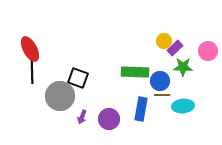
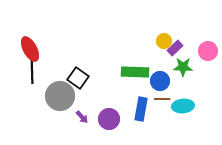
black square: rotated 15 degrees clockwise
brown line: moved 4 px down
purple arrow: rotated 64 degrees counterclockwise
